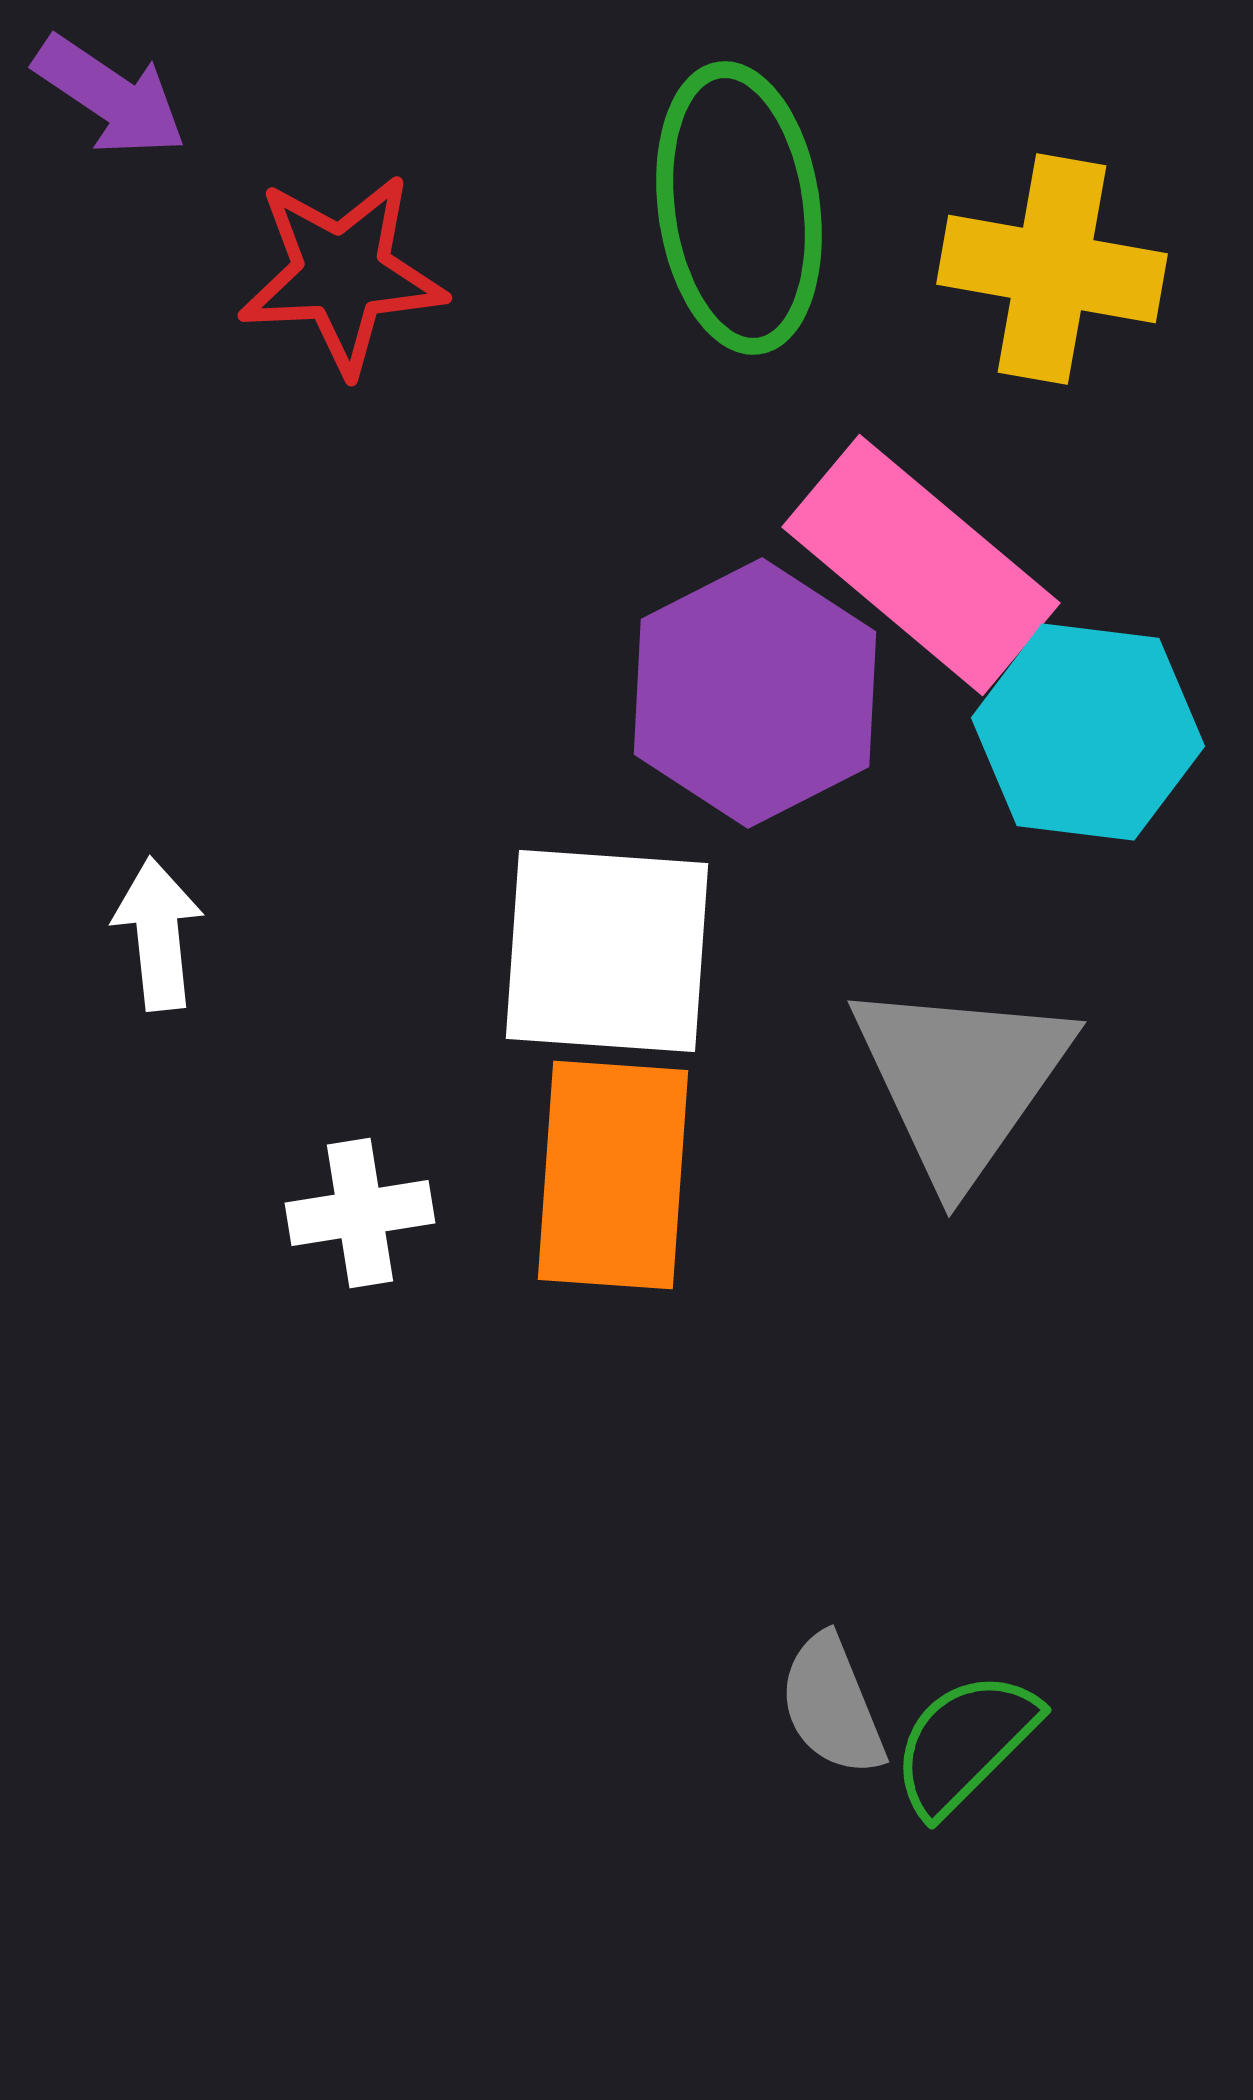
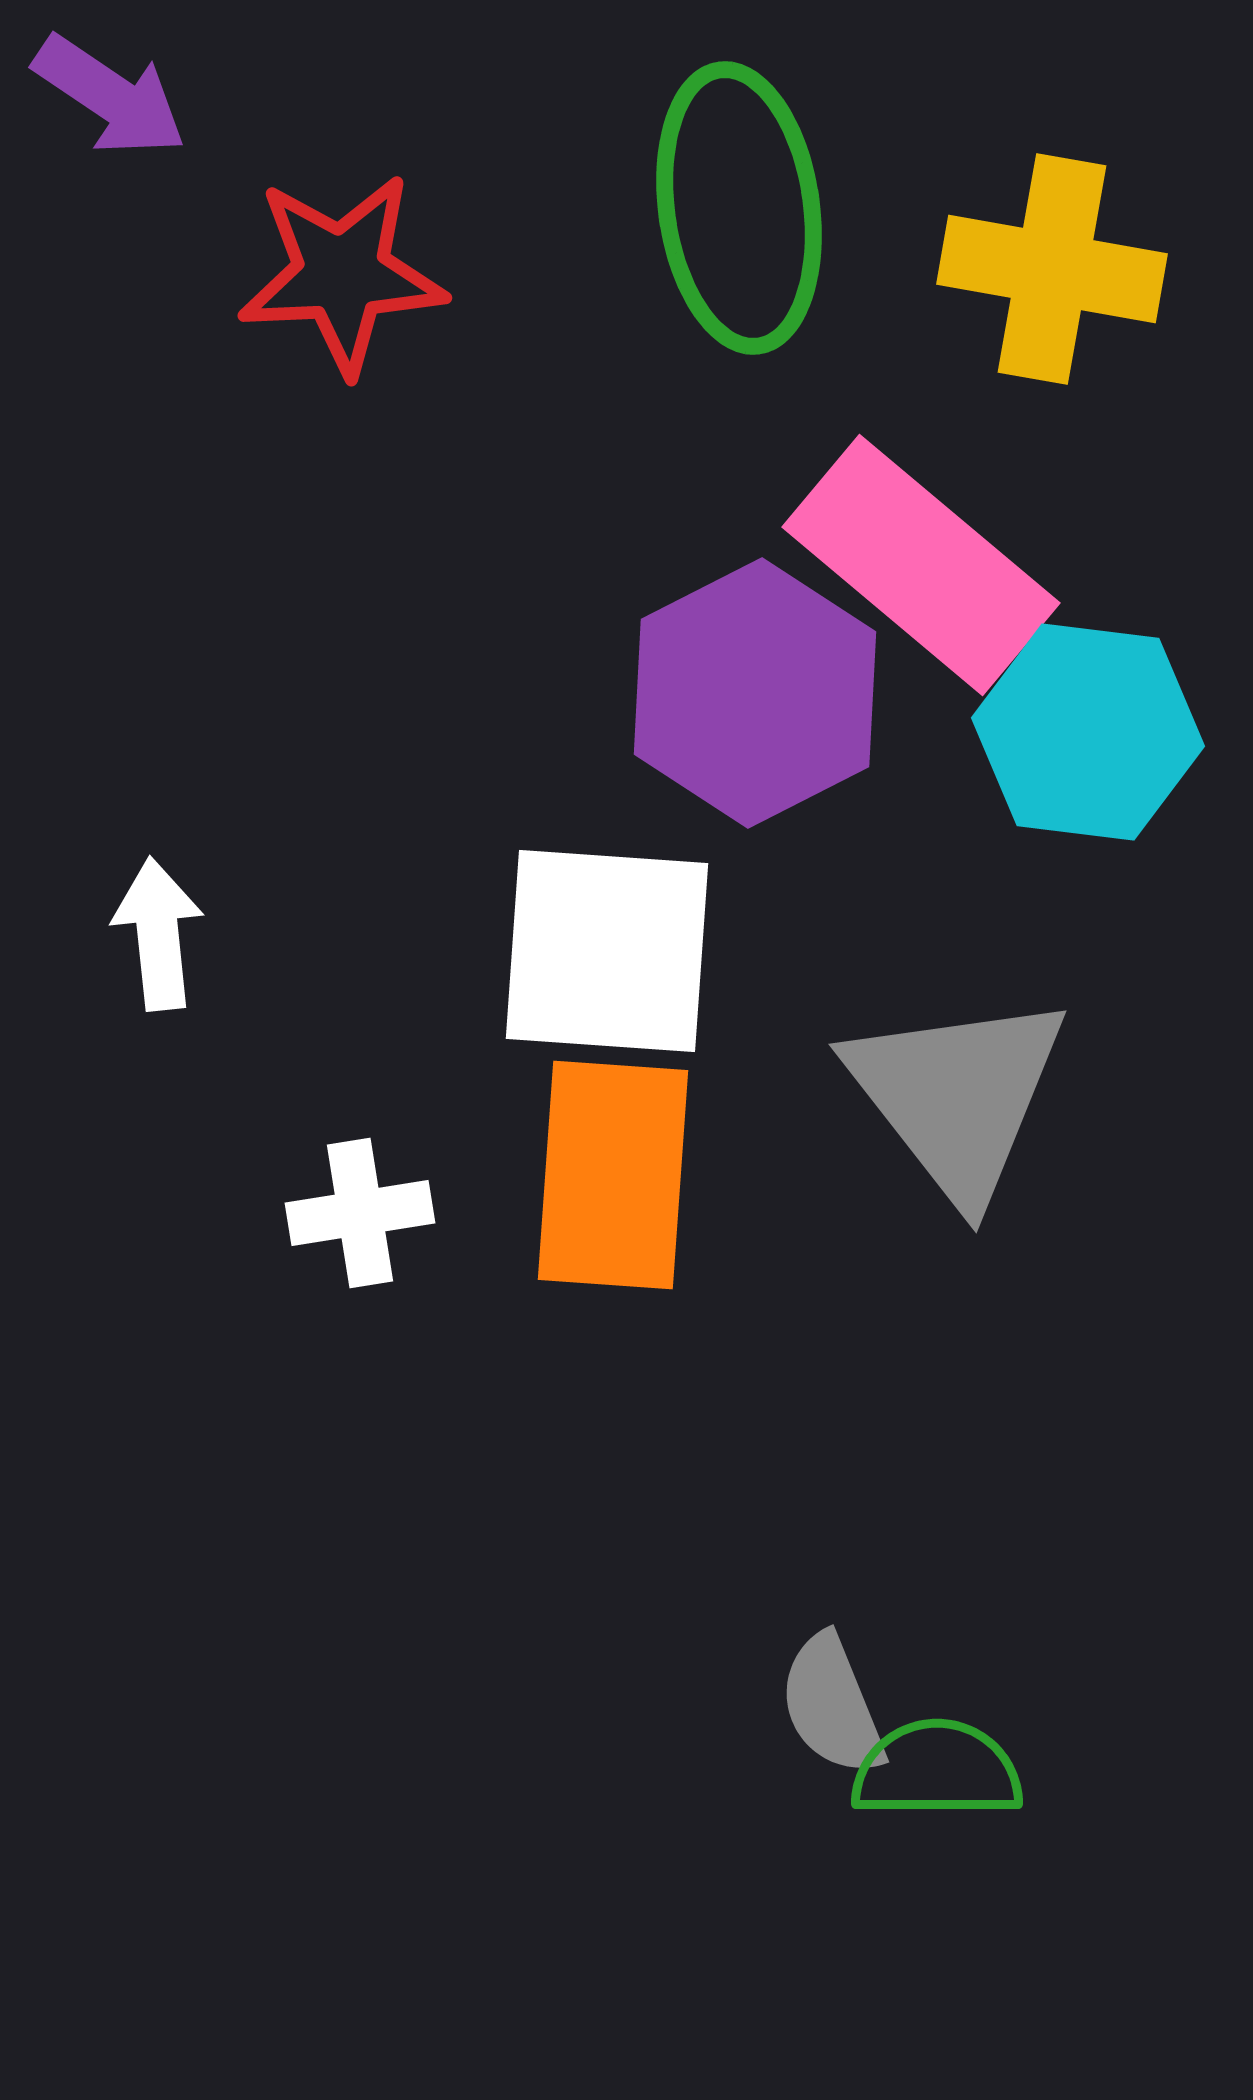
gray triangle: moved 4 px left, 16 px down; rotated 13 degrees counterclockwise
green semicircle: moved 28 px left, 27 px down; rotated 45 degrees clockwise
